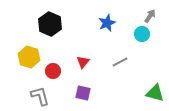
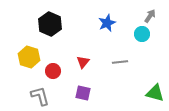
gray line: rotated 21 degrees clockwise
